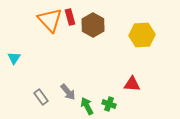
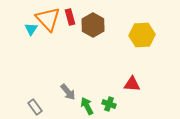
orange triangle: moved 2 px left, 1 px up
cyan triangle: moved 17 px right, 29 px up
gray rectangle: moved 6 px left, 10 px down
